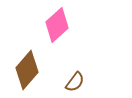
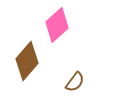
brown diamond: moved 9 px up
